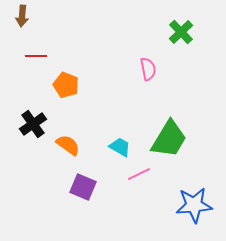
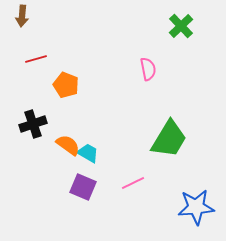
green cross: moved 6 px up
red line: moved 3 px down; rotated 15 degrees counterclockwise
black cross: rotated 16 degrees clockwise
cyan trapezoid: moved 32 px left, 6 px down
pink line: moved 6 px left, 9 px down
blue star: moved 2 px right, 2 px down
